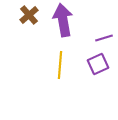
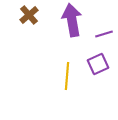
purple arrow: moved 9 px right
purple line: moved 4 px up
yellow line: moved 7 px right, 11 px down
